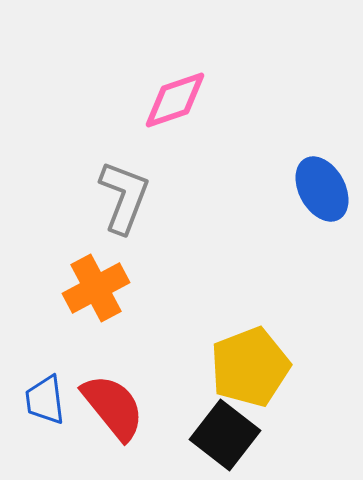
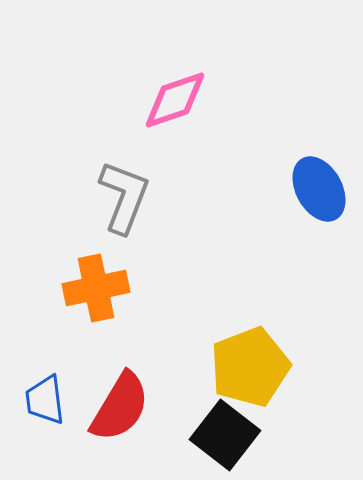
blue ellipse: moved 3 px left
orange cross: rotated 16 degrees clockwise
red semicircle: moved 7 px right; rotated 70 degrees clockwise
